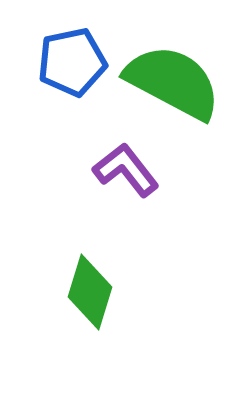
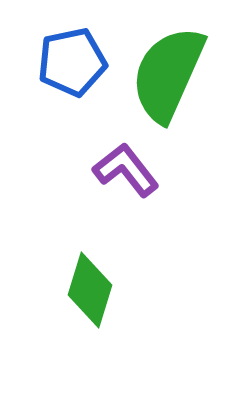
green semicircle: moved 5 px left, 8 px up; rotated 94 degrees counterclockwise
green diamond: moved 2 px up
